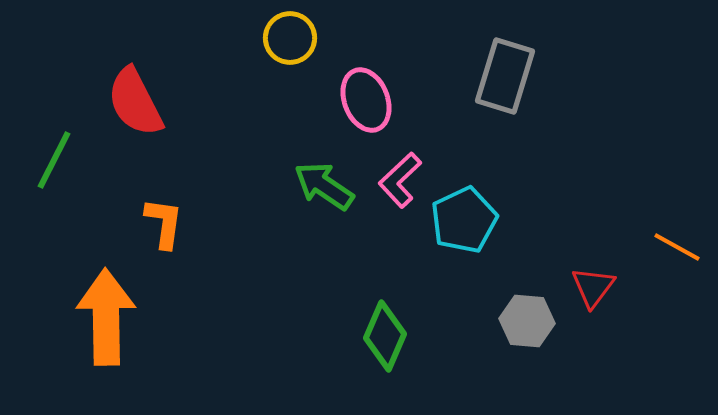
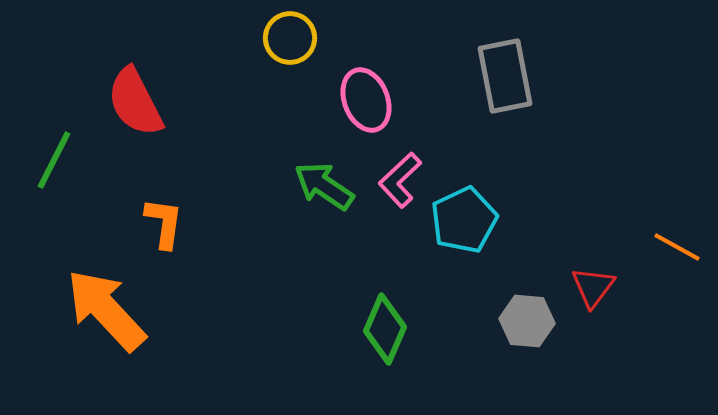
gray rectangle: rotated 28 degrees counterclockwise
orange arrow: moved 7 px up; rotated 42 degrees counterclockwise
green diamond: moved 7 px up
